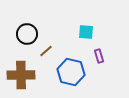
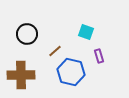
cyan square: rotated 14 degrees clockwise
brown line: moved 9 px right
